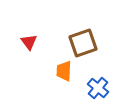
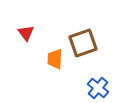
red triangle: moved 3 px left, 9 px up
orange trapezoid: moved 9 px left, 12 px up
